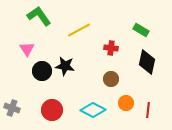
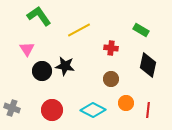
black diamond: moved 1 px right, 3 px down
